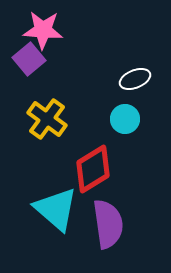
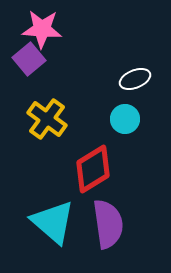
pink star: moved 1 px left, 1 px up
cyan triangle: moved 3 px left, 13 px down
